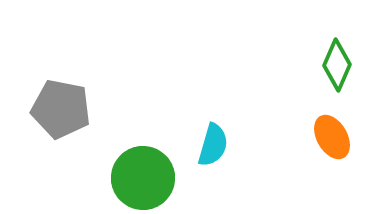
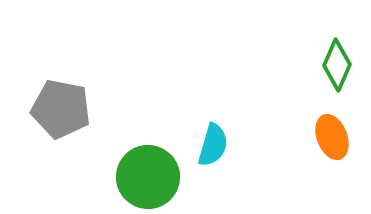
orange ellipse: rotated 9 degrees clockwise
green circle: moved 5 px right, 1 px up
